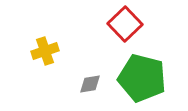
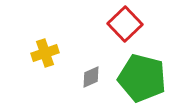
yellow cross: moved 2 px down
gray diamond: moved 1 px right, 7 px up; rotated 15 degrees counterclockwise
